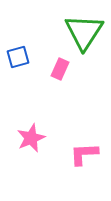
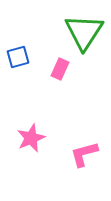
pink L-shape: rotated 12 degrees counterclockwise
